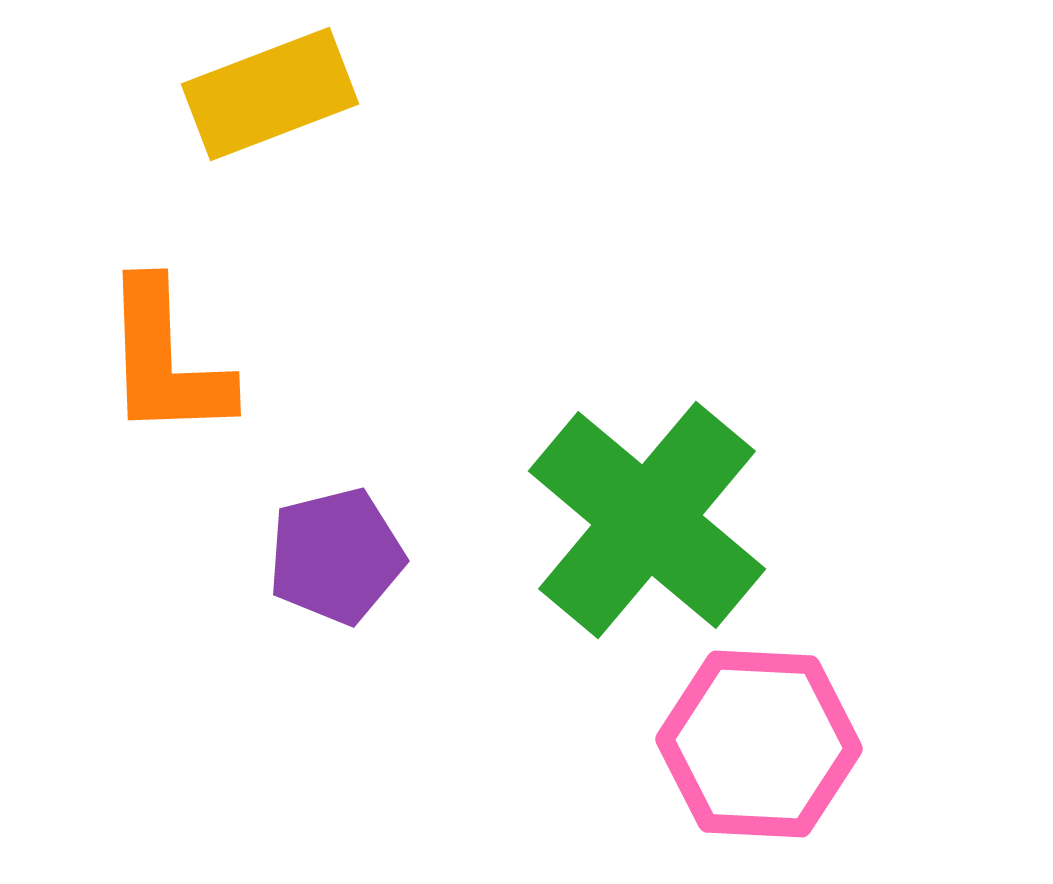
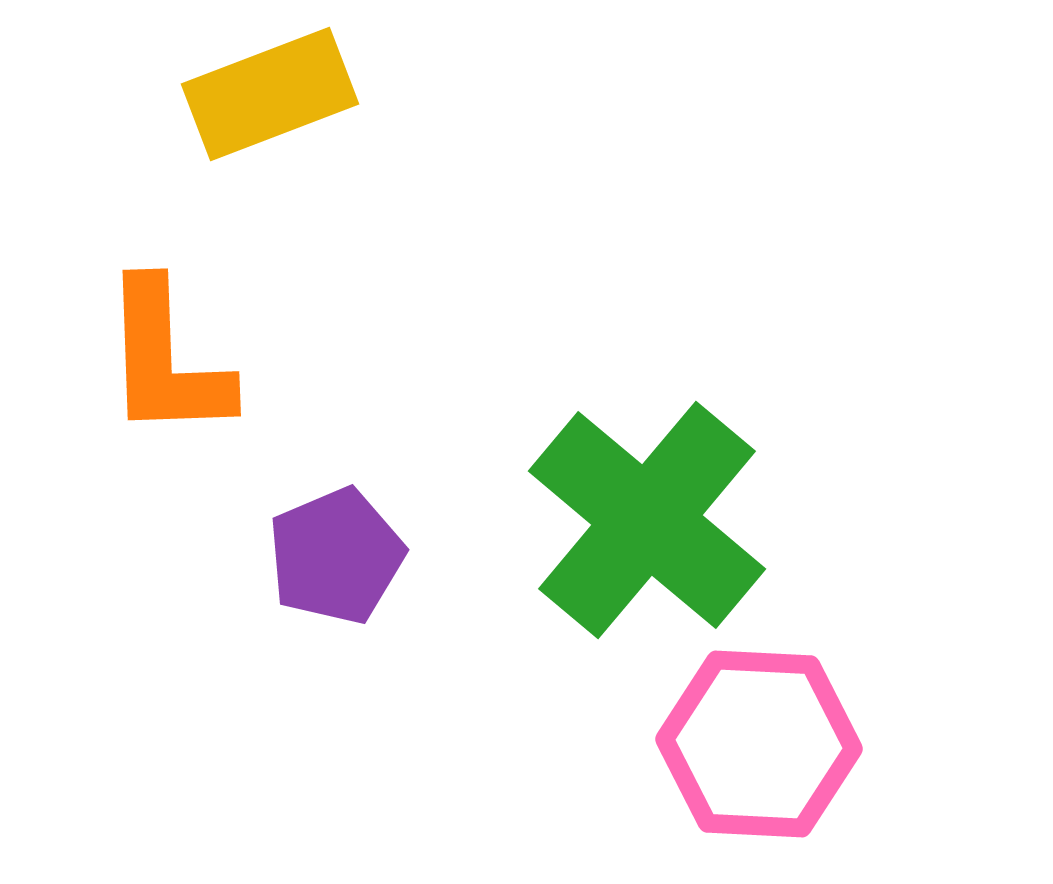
purple pentagon: rotated 9 degrees counterclockwise
